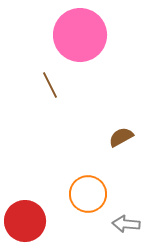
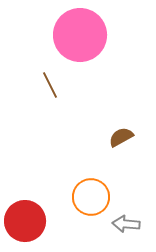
orange circle: moved 3 px right, 3 px down
